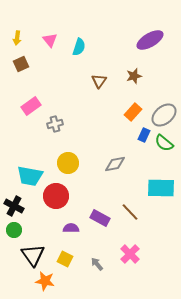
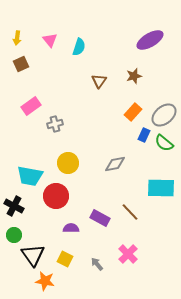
green circle: moved 5 px down
pink cross: moved 2 px left
